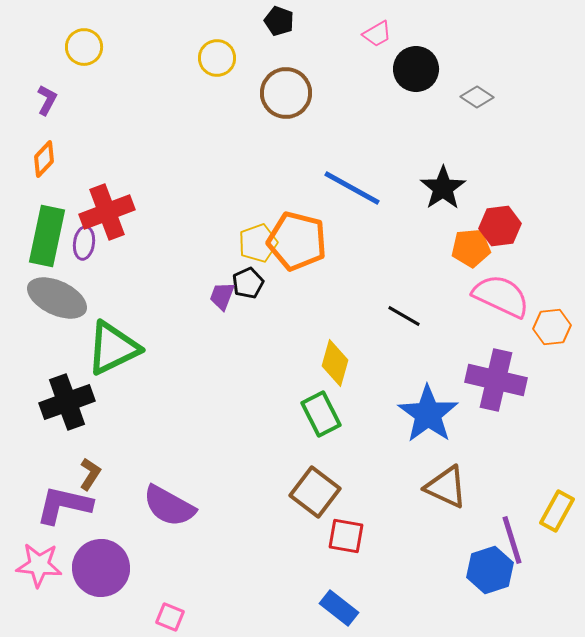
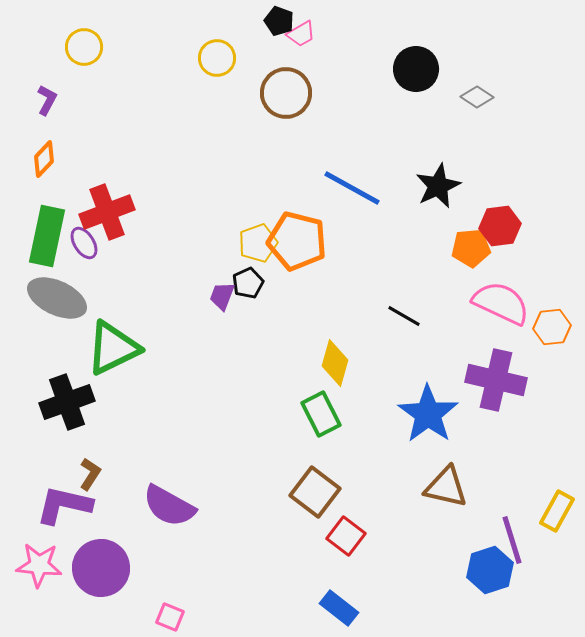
pink trapezoid at (377, 34): moved 76 px left
black star at (443, 188): moved 5 px left, 2 px up; rotated 9 degrees clockwise
purple ellipse at (84, 243): rotated 40 degrees counterclockwise
pink semicircle at (501, 296): moved 7 px down
brown triangle at (446, 487): rotated 12 degrees counterclockwise
red square at (346, 536): rotated 27 degrees clockwise
